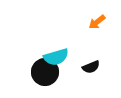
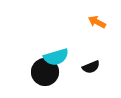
orange arrow: rotated 66 degrees clockwise
